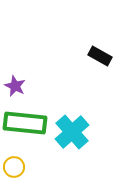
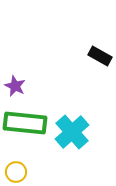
yellow circle: moved 2 px right, 5 px down
